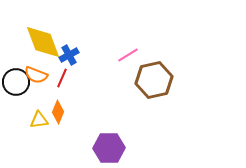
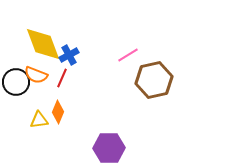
yellow diamond: moved 2 px down
